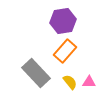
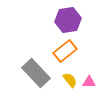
purple hexagon: moved 5 px right, 1 px up
orange rectangle: rotated 10 degrees clockwise
yellow semicircle: moved 2 px up
